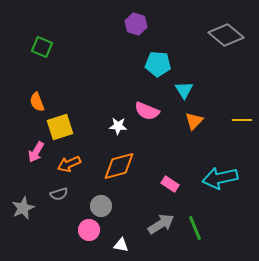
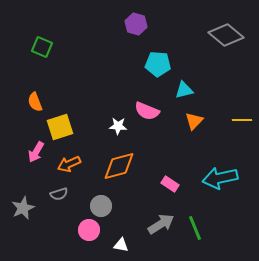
cyan triangle: rotated 48 degrees clockwise
orange semicircle: moved 2 px left
